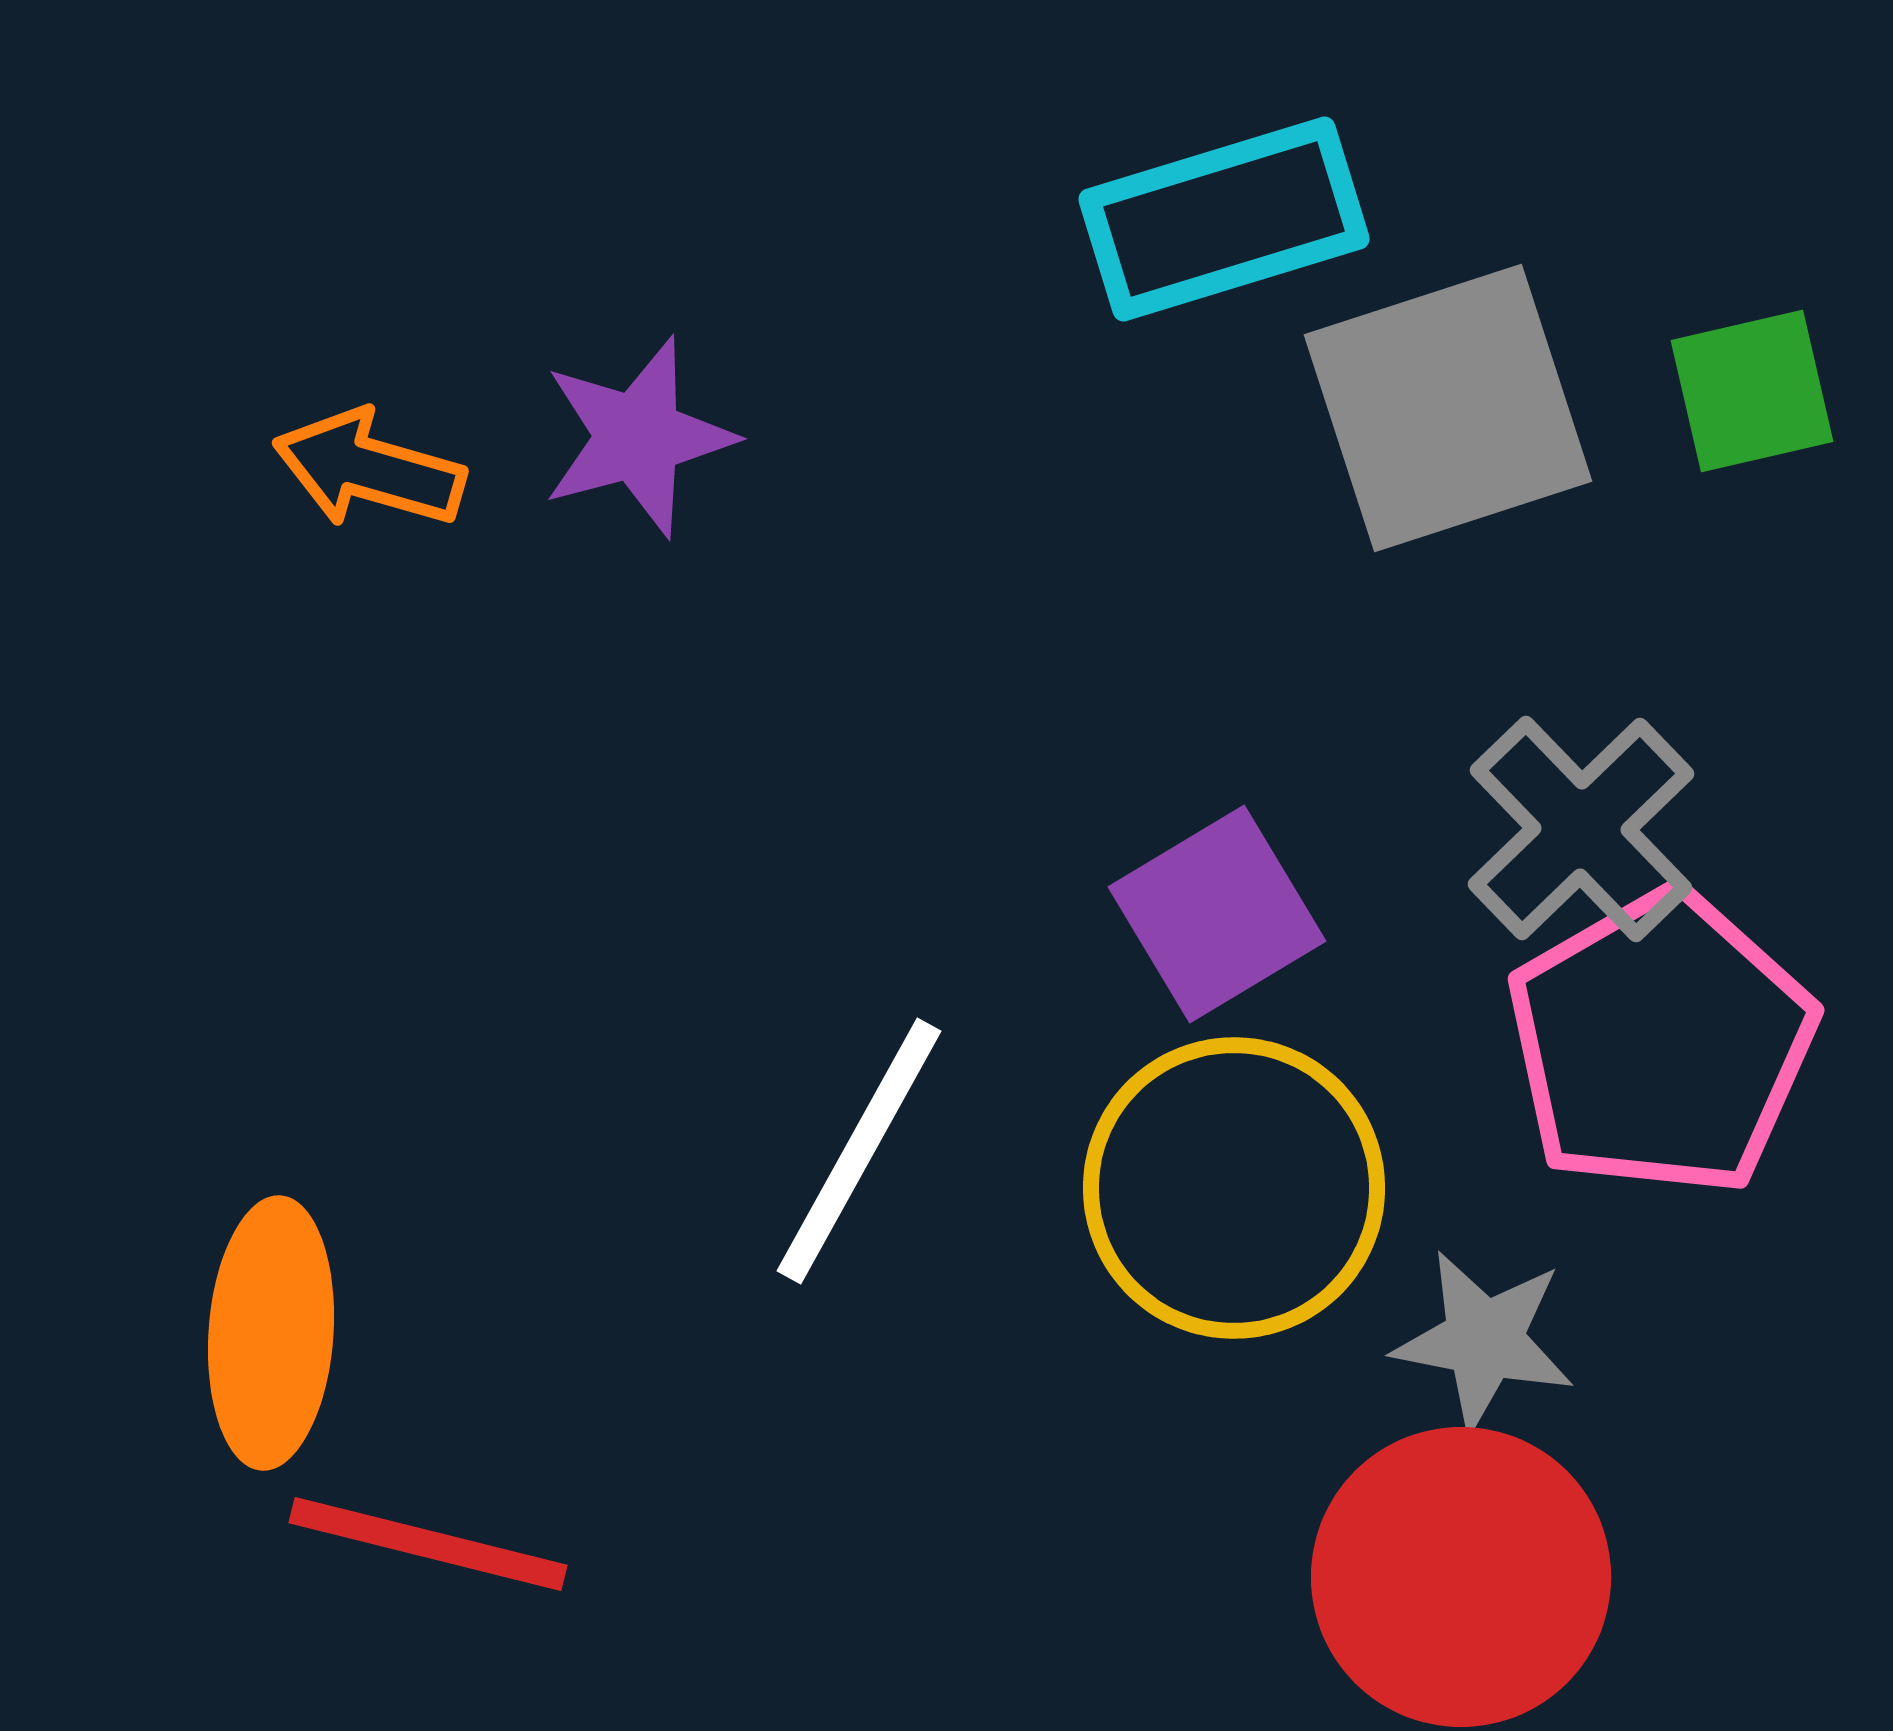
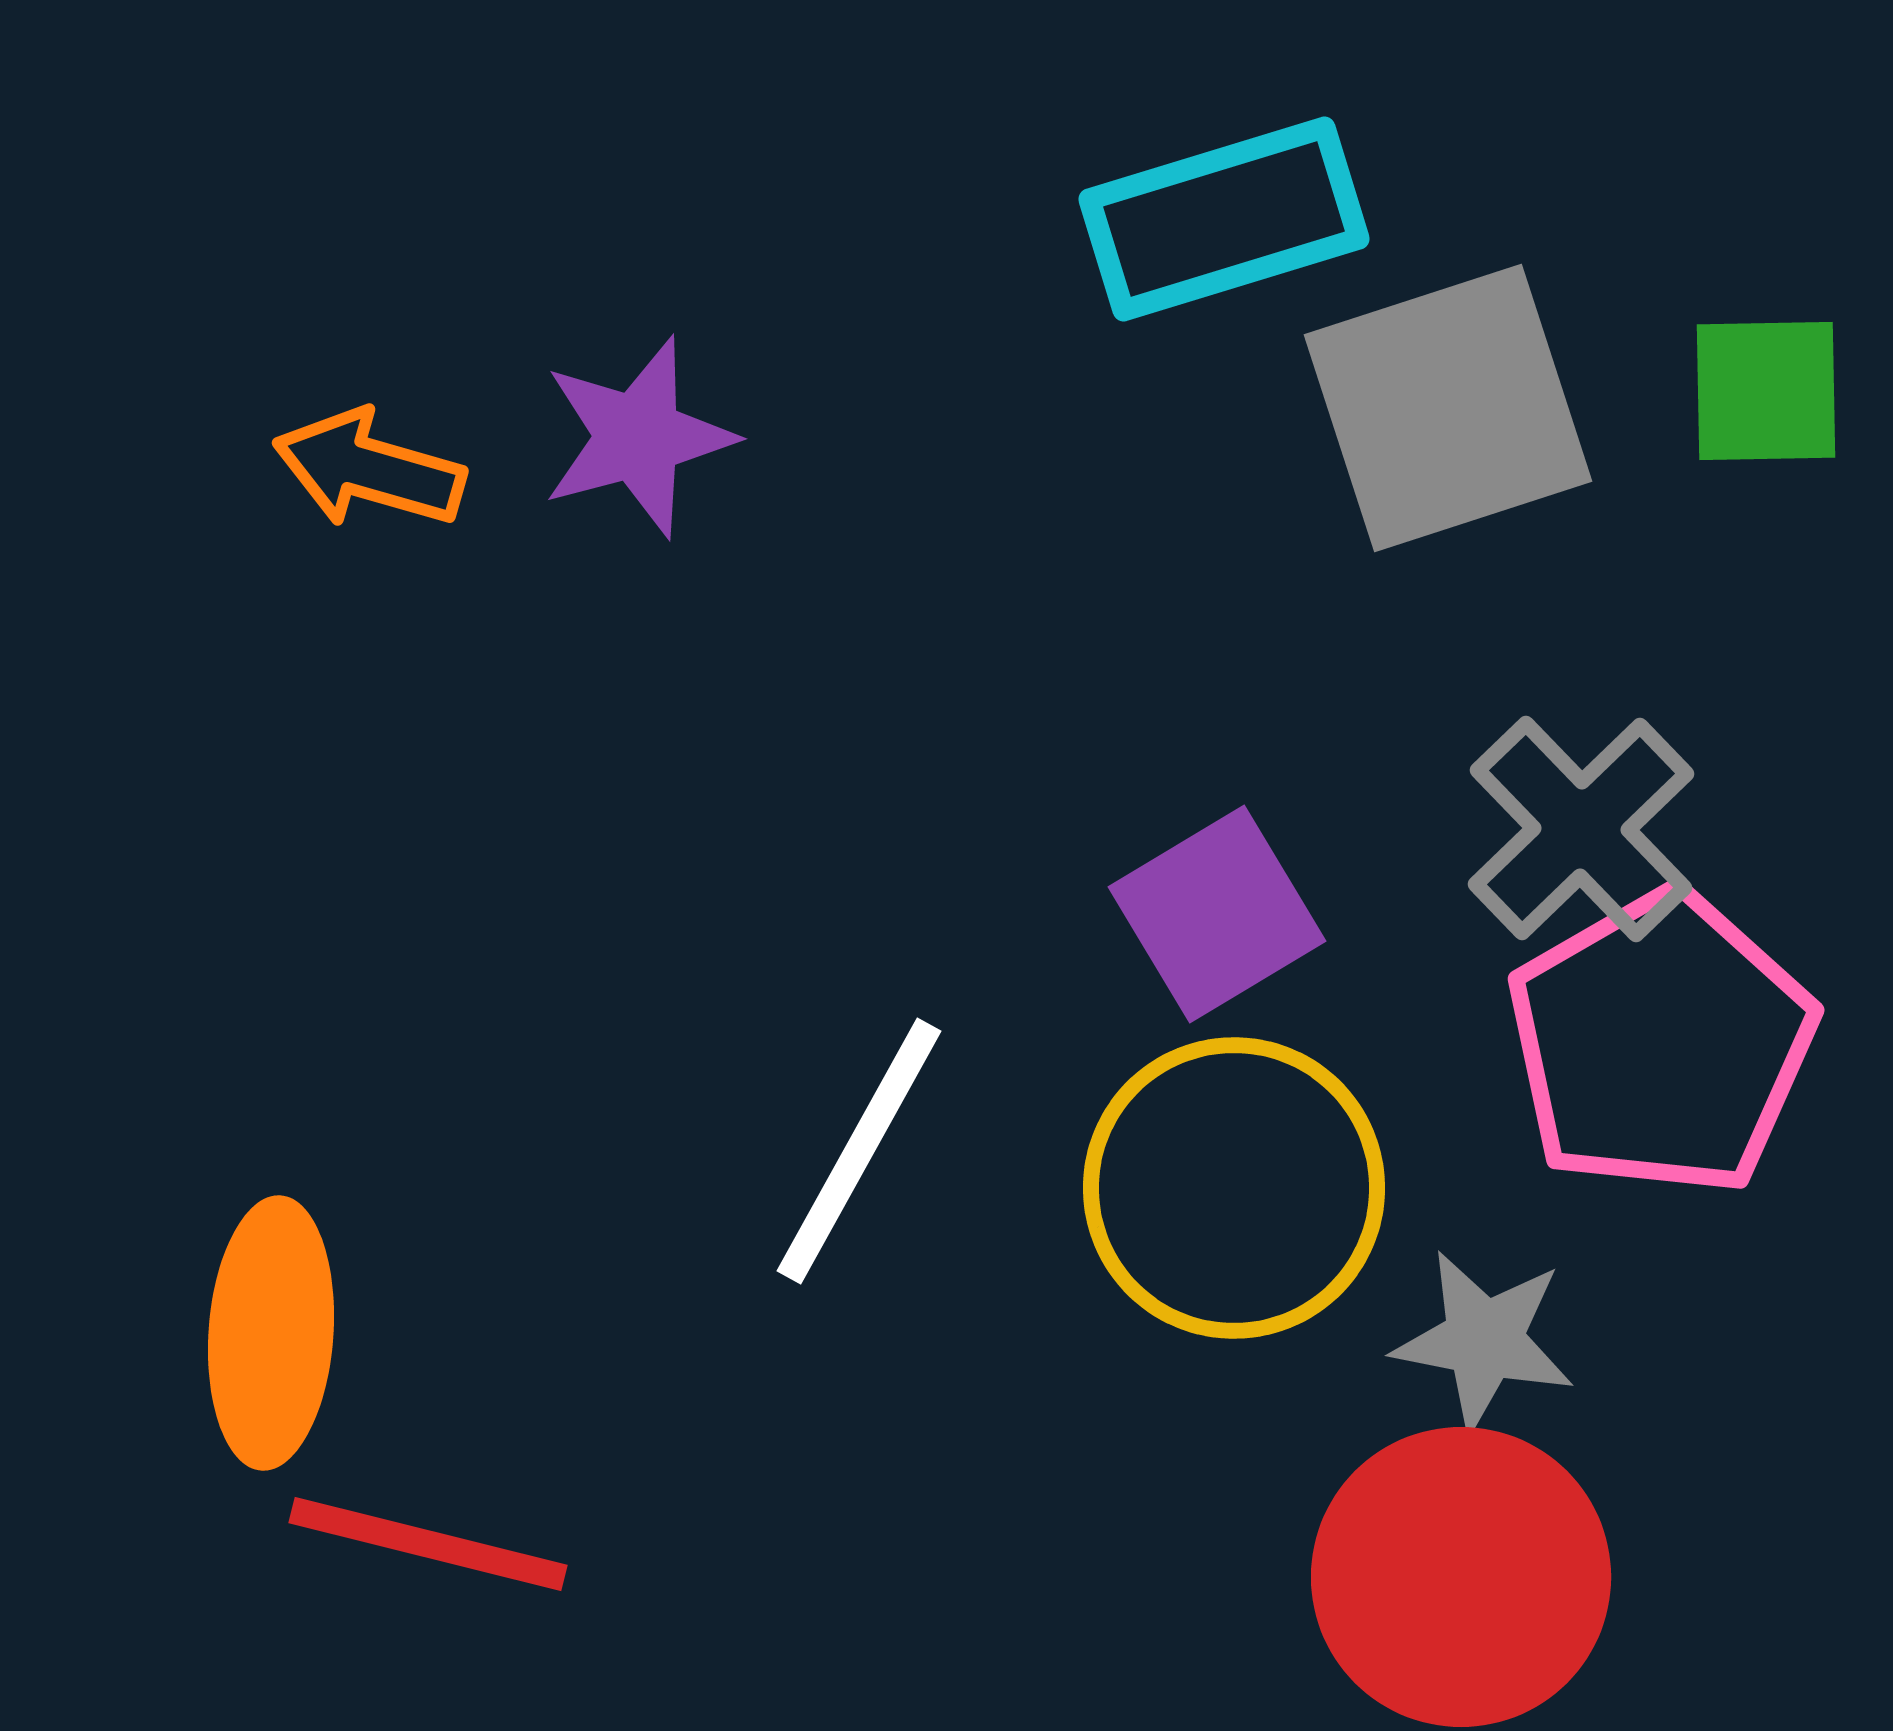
green square: moved 14 px right; rotated 12 degrees clockwise
